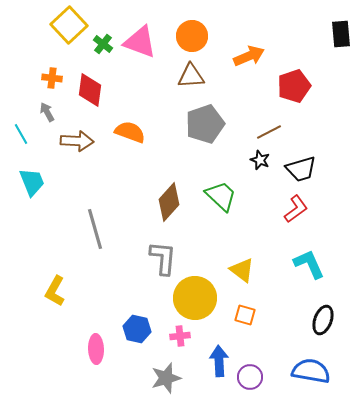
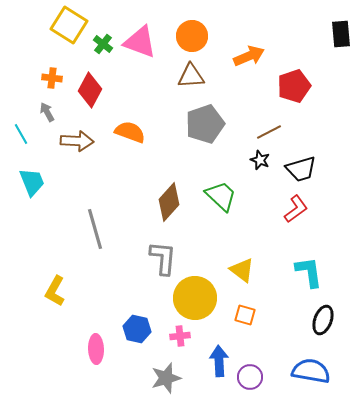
yellow square: rotated 15 degrees counterclockwise
red diamond: rotated 20 degrees clockwise
cyan L-shape: moved 8 px down; rotated 16 degrees clockwise
